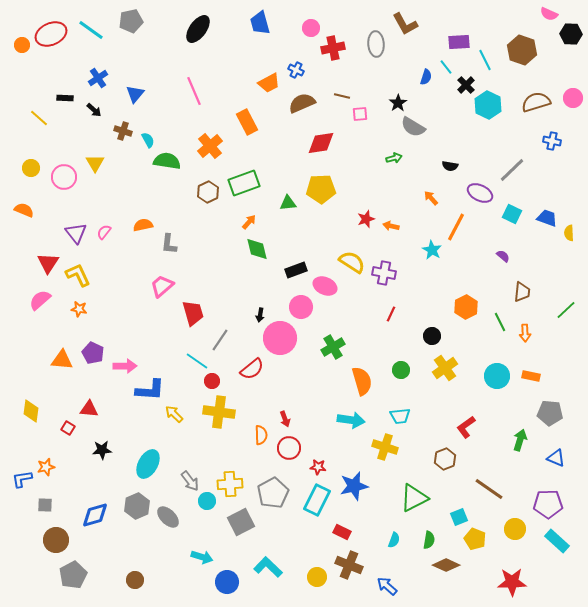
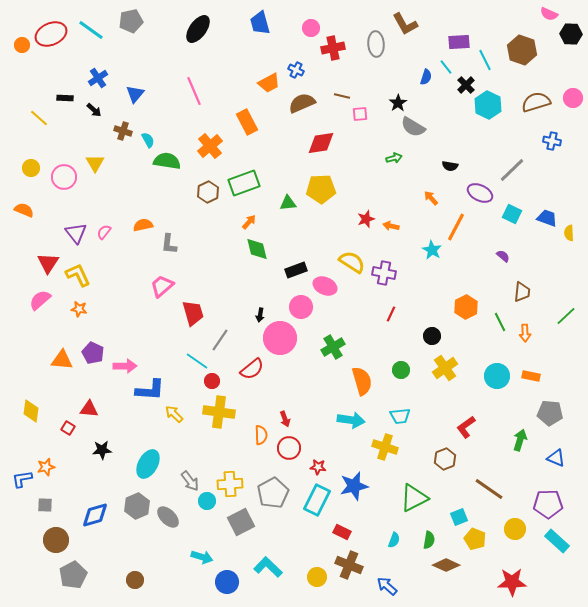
green line at (566, 310): moved 6 px down
